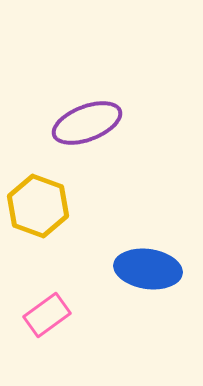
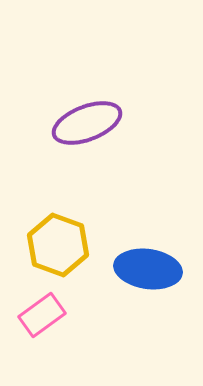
yellow hexagon: moved 20 px right, 39 px down
pink rectangle: moved 5 px left
